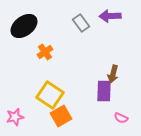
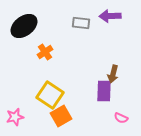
gray rectangle: rotated 48 degrees counterclockwise
